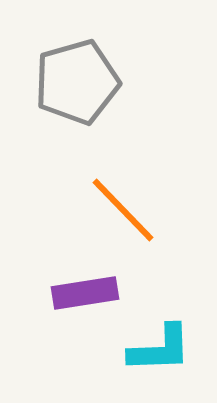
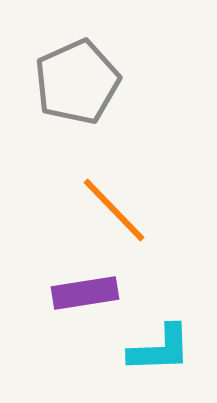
gray pentagon: rotated 8 degrees counterclockwise
orange line: moved 9 px left
